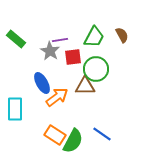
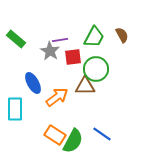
blue ellipse: moved 9 px left
